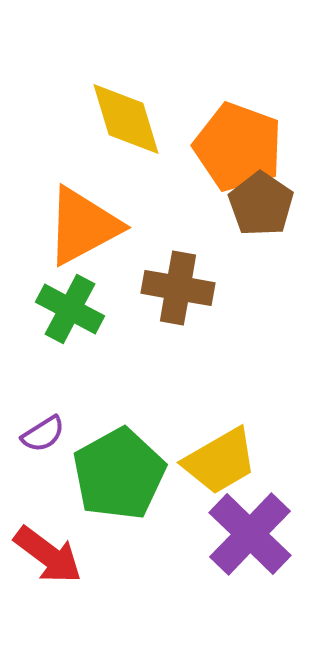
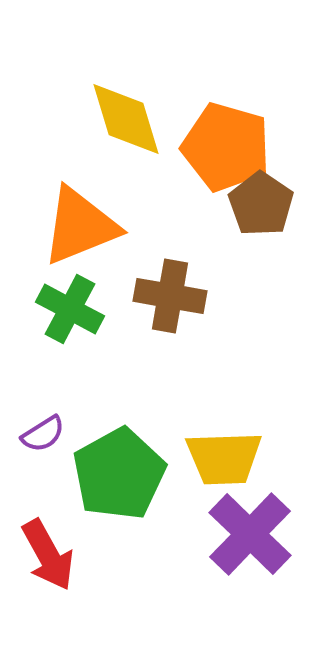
orange pentagon: moved 12 px left; rotated 4 degrees counterclockwise
orange triangle: moved 3 px left; rotated 6 degrees clockwise
brown cross: moved 8 px left, 8 px down
yellow trapezoid: moved 4 px right, 3 px up; rotated 28 degrees clockwise
red arrow: rotated 24 degrees clockwise
